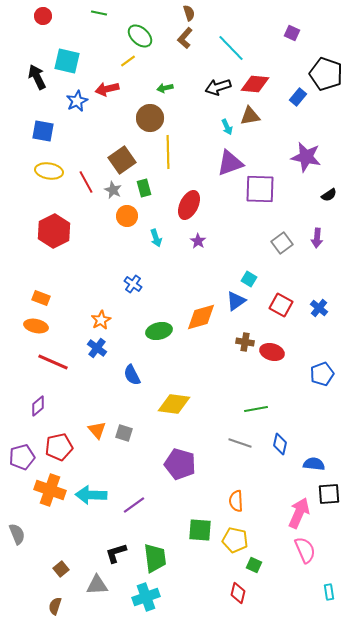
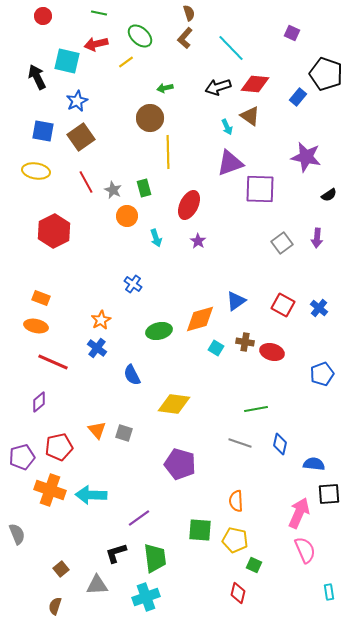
yellow line at (128, 61): moved 2 px left, 1 px down
red arrow at (107, 89): moved 11 px left, 45 px up
brown triangle at (250, 116): rotated 45 degrees clockwise
brown square at (122, 160): moved 41 px left, 23 px up
yellow ellipse at (49, 171): moved 13 px left
cyan square at (249, 279): moved 33 px left, 69 px down
red square at (281, 305): moved 2 px right
orange diamond at (201, 317): moved 1 px left, 2 px down
purple diamond at (38, 406): moved 1 px right, 4 px up
purple line at (134, 505): moved 5 px right, 13 px down
